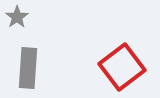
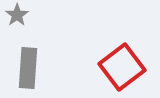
gray star: moved 2 px up
